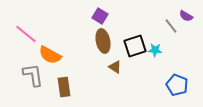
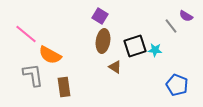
brown ellipse: rotated 20 degrees clockwise
